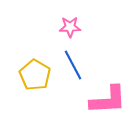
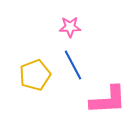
yellow pentagon: rotated 20 degrees clockwise
